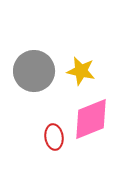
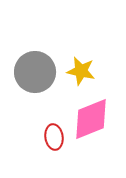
gray circle: moved 1 px right, 1 px down
